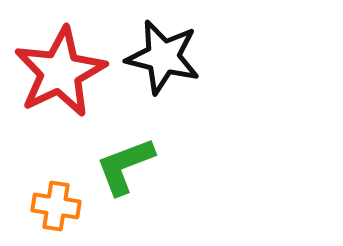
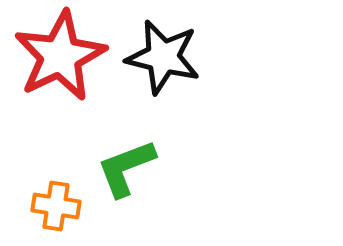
red star: moved 16 px up
green L-shape: moved 1 px right, 2 px down
